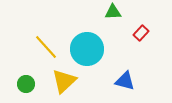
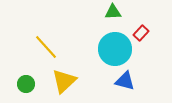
cyan circle: moved 28 px right
